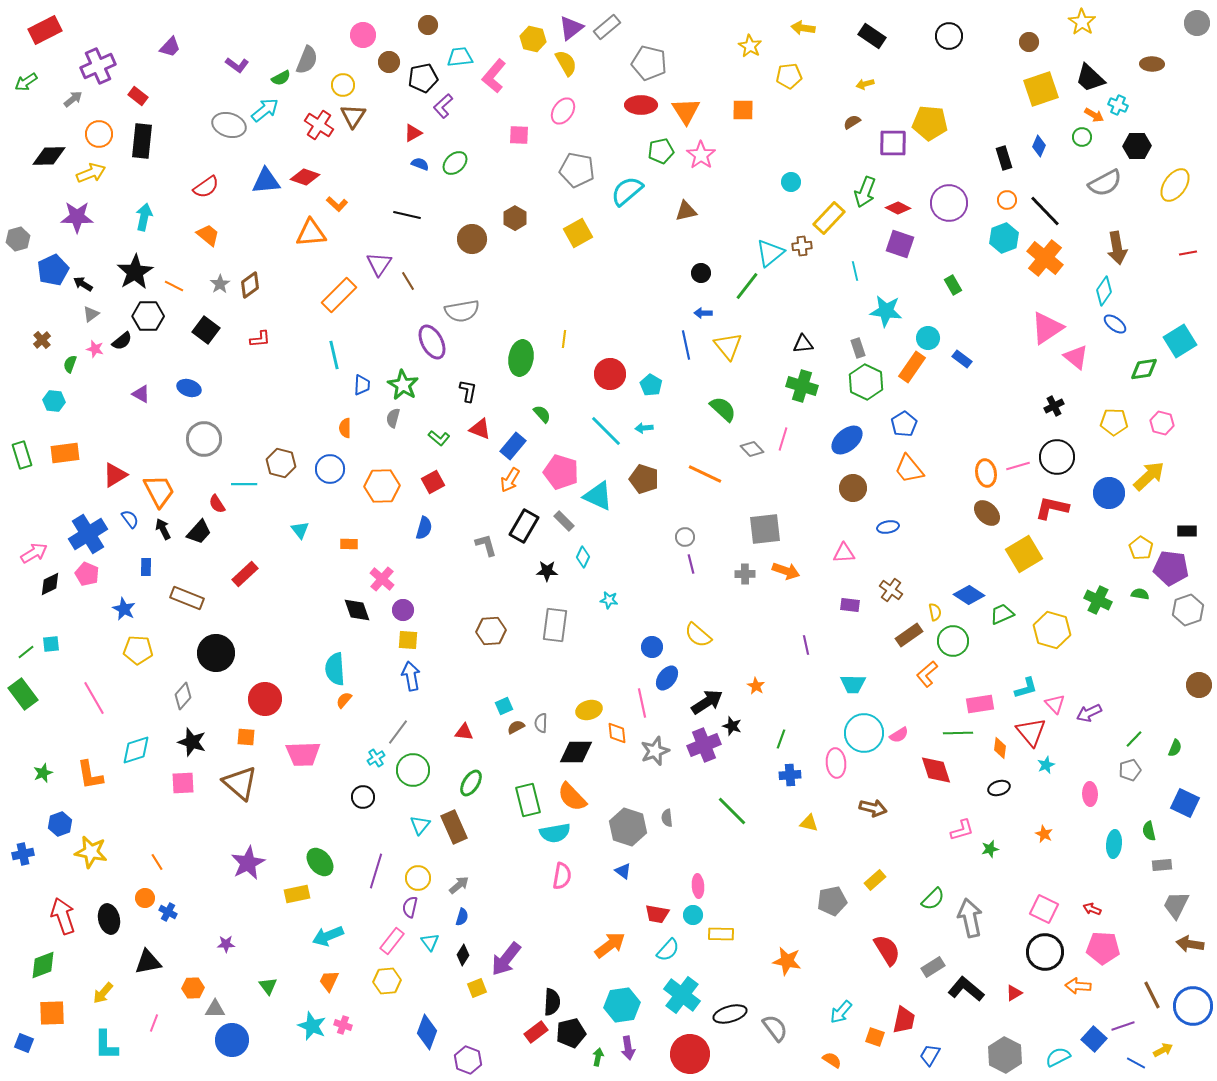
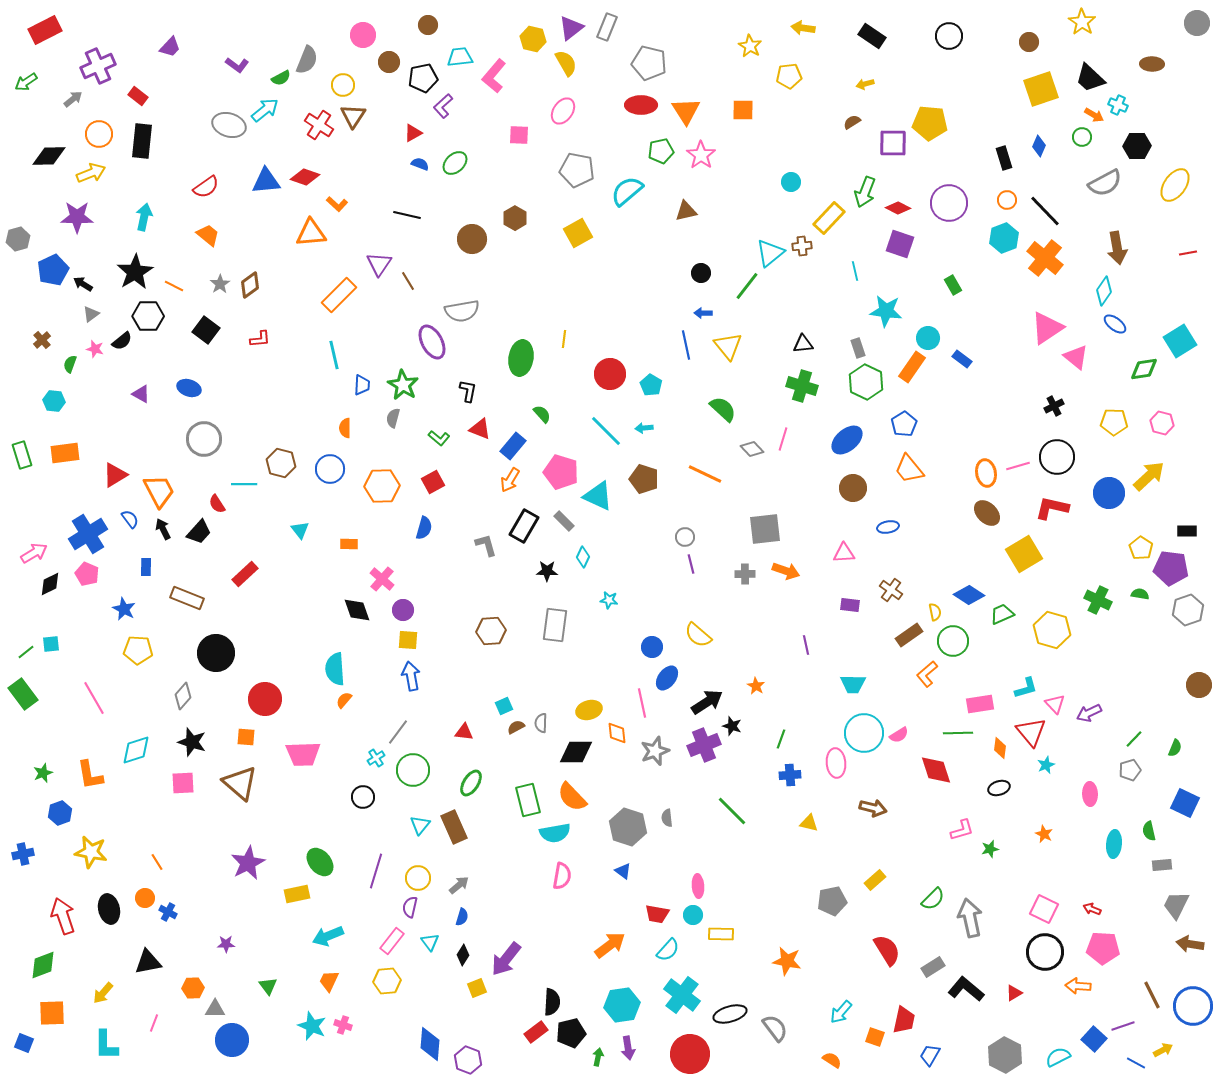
gray rectangle at (607, 27): rotated 28 degrees counterclockwise
blue hexagon at (60, 824): moved 11 px up
black ellipse at (109, 919): moved 10 px up
blue diamond at (427, 1032): moved 3 px right, 12 px down; rotated 16 degrees counterclockwise
